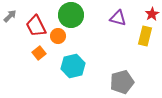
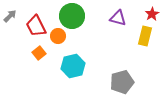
green circle: moved 1 px right, 1 px down
